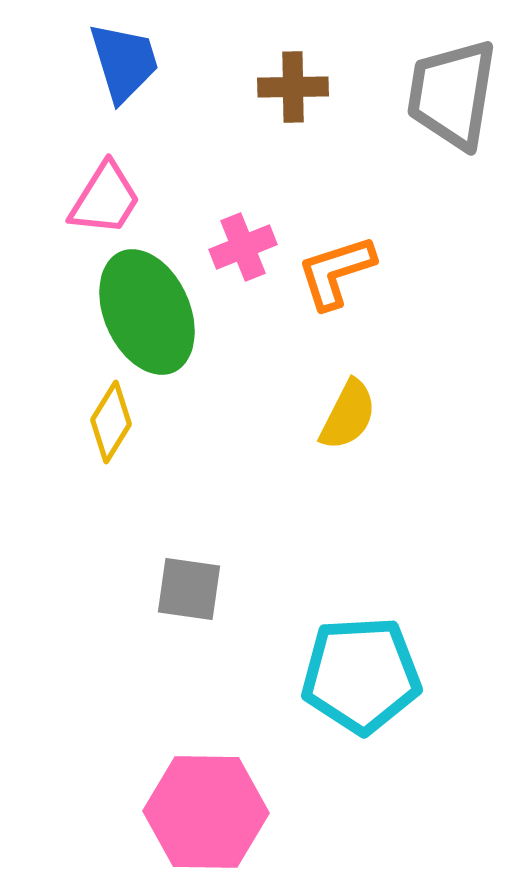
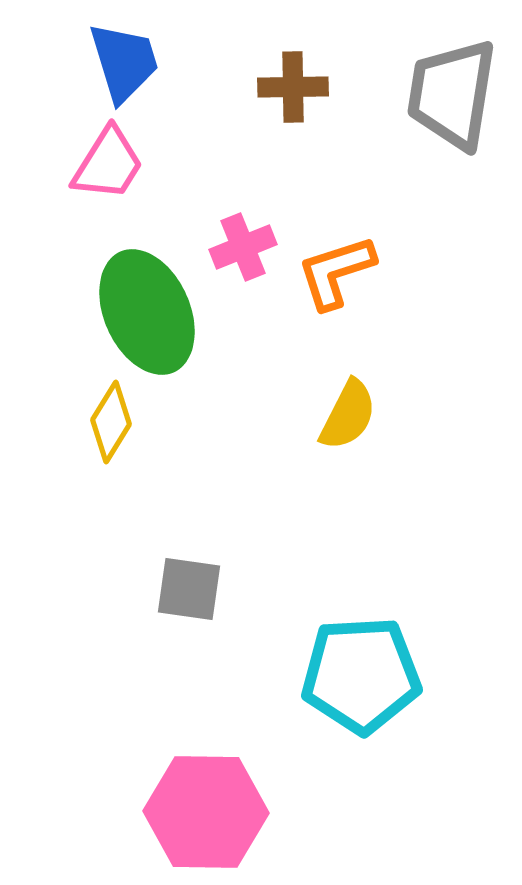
pink trapezoid: moved 3 px right, 35 px up
